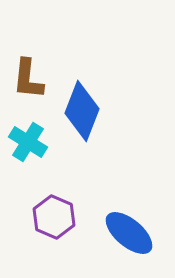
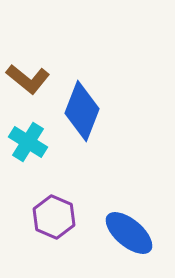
brown L-shape: rotated 57 degrees counterclockwise
